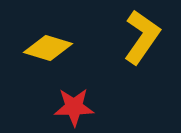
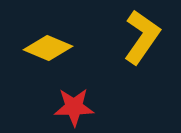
yellow diamond: rotated 6 degrees clockwise
